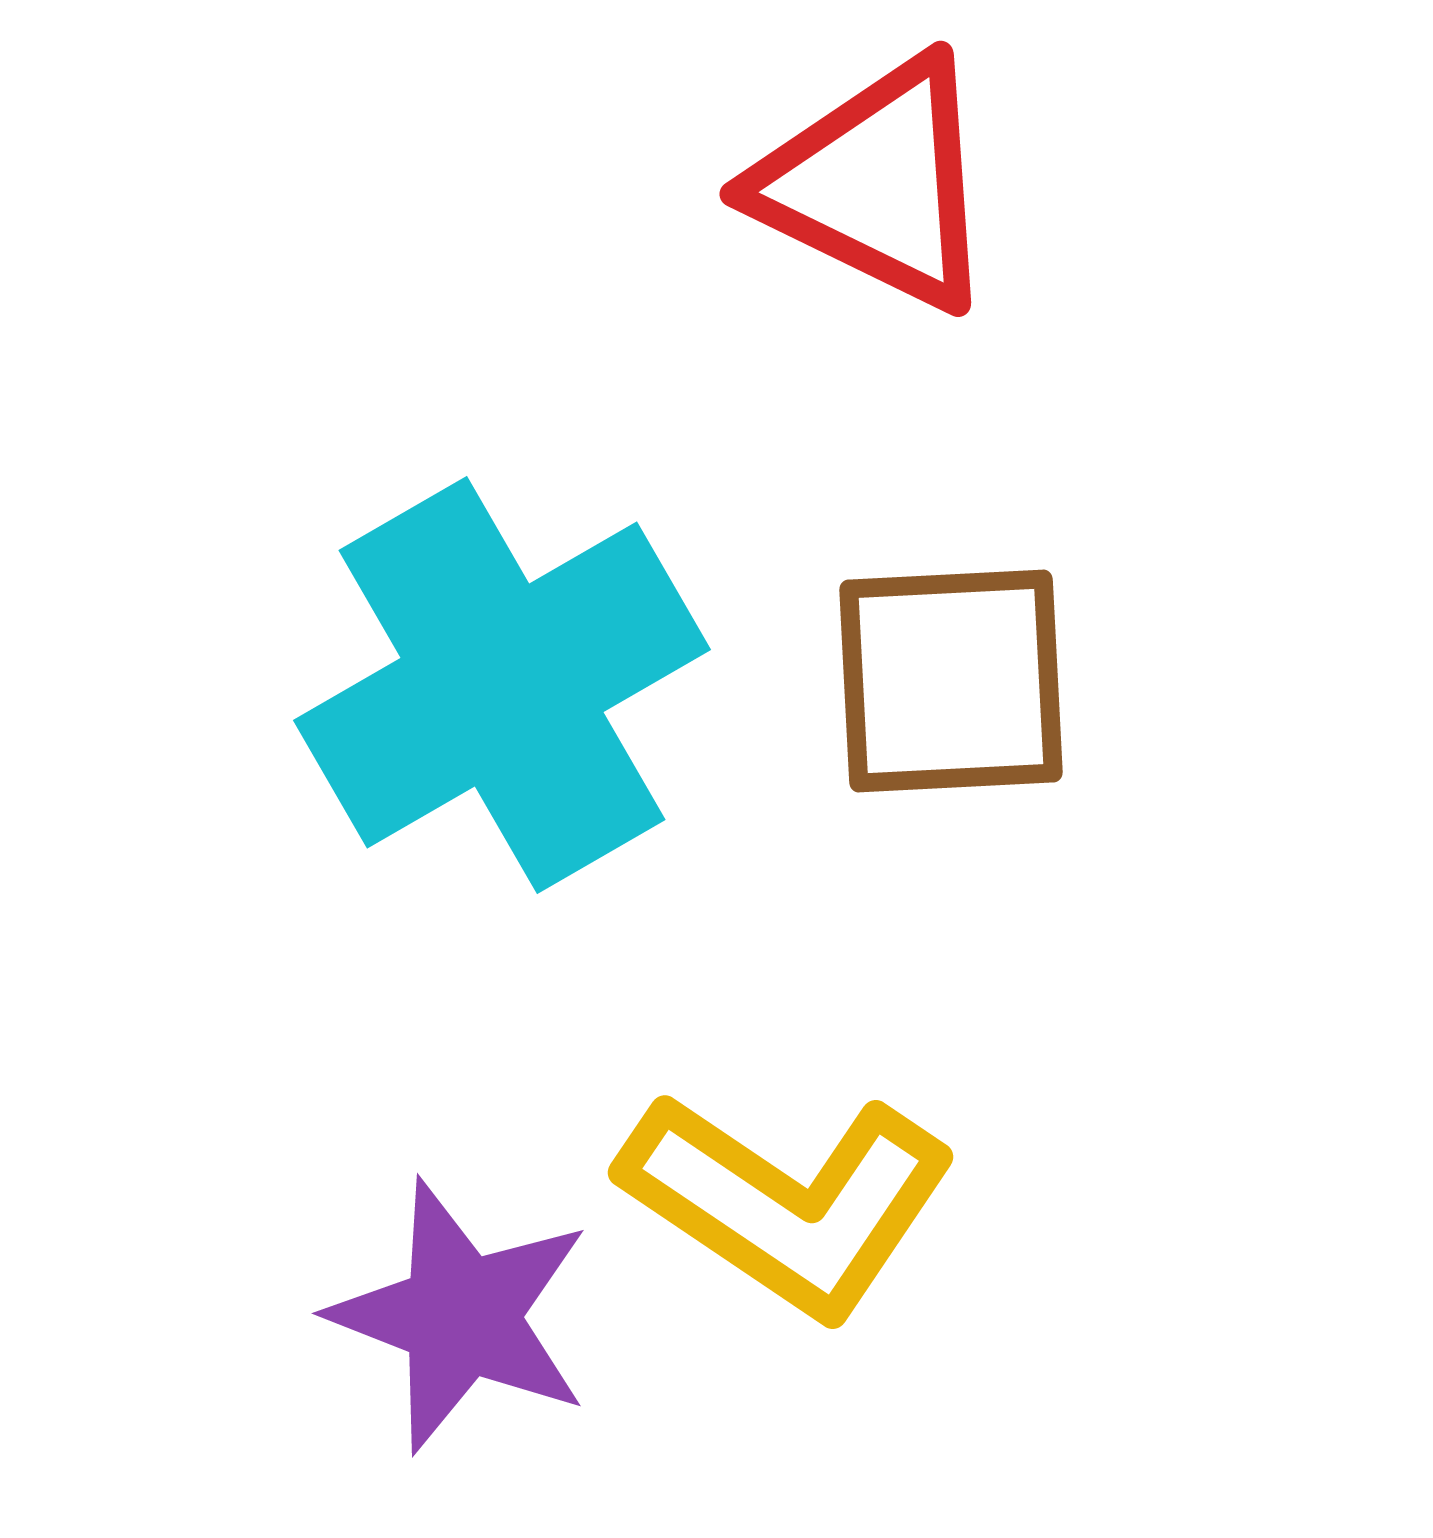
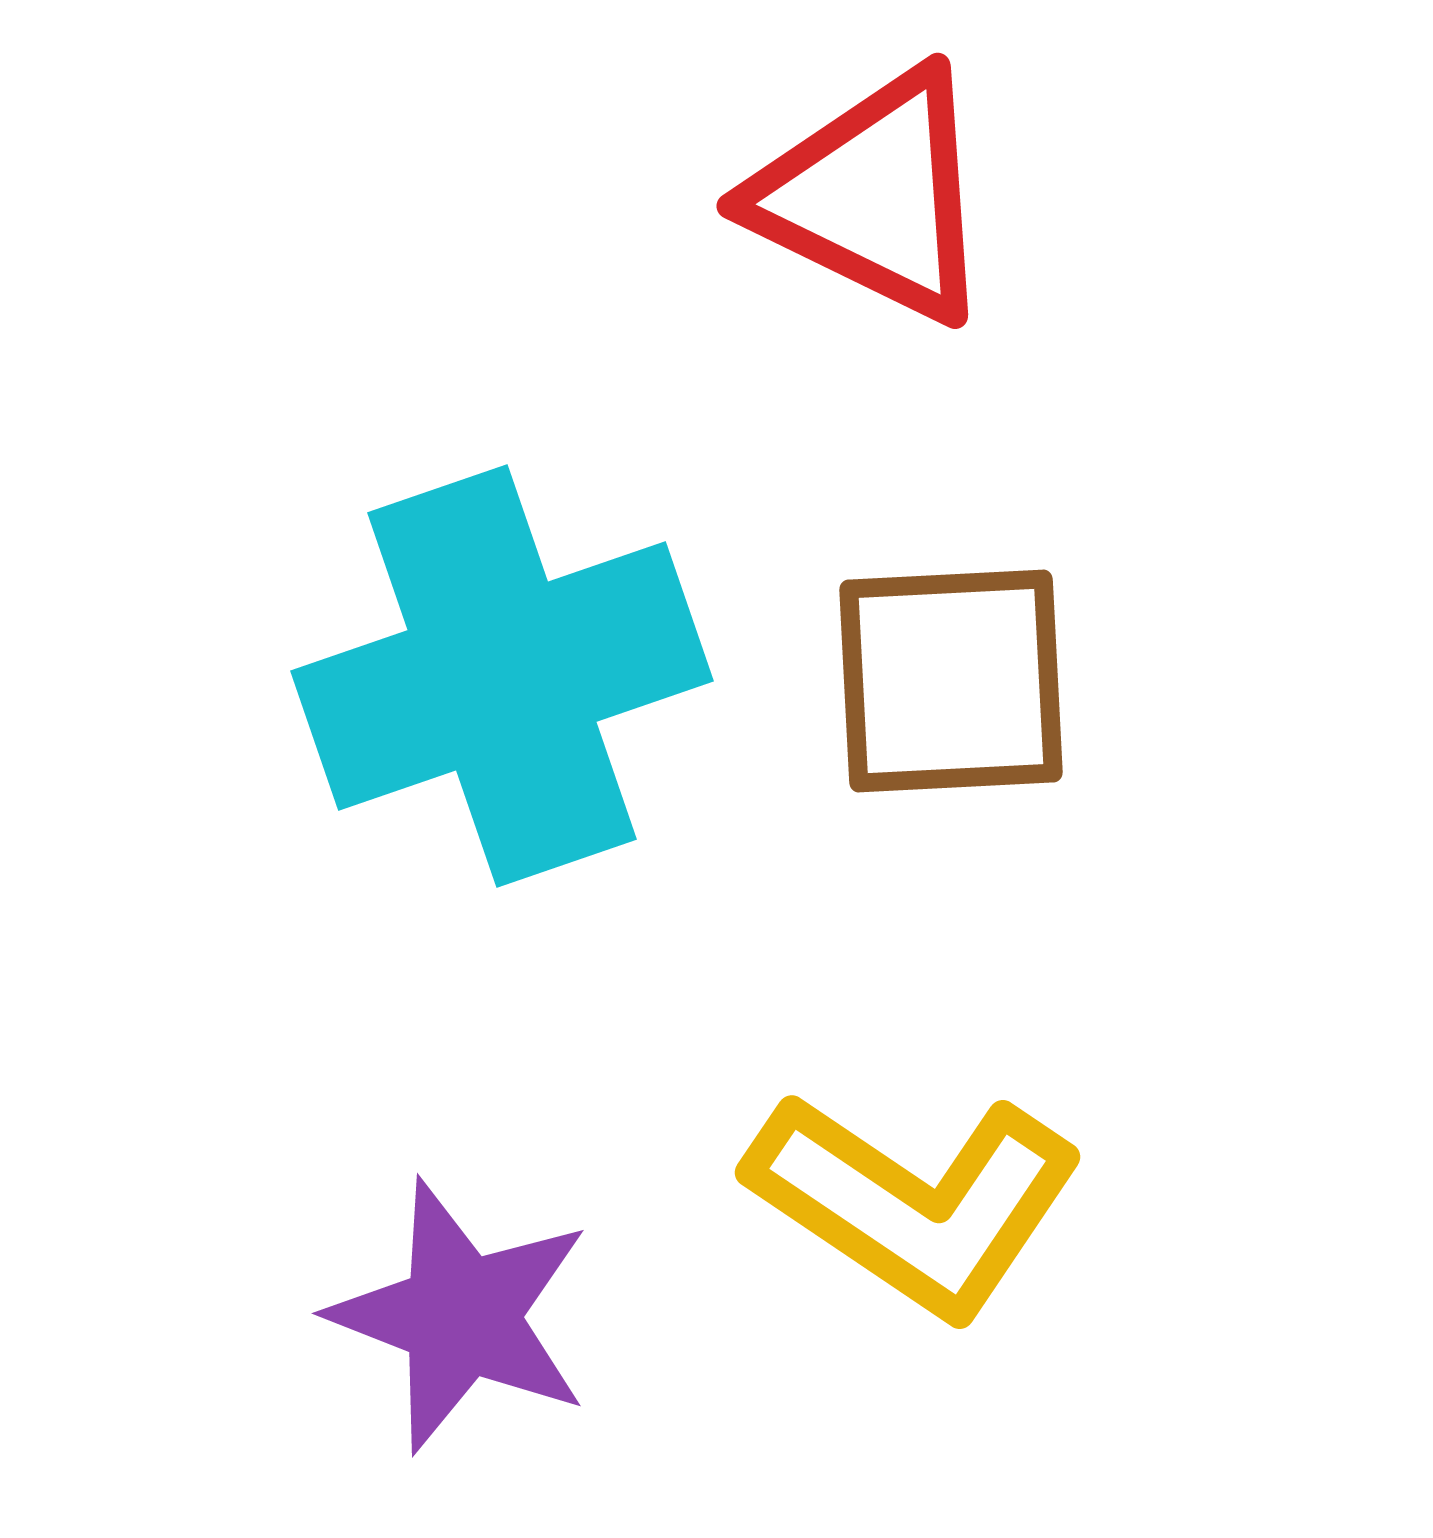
red triangle: moved 3 px left, 12 px down
cyan cross: moved 9 px up; rotated 11 degrees clockwise
yellow L-shape: moved 127 px right
